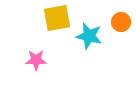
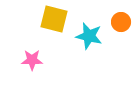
yellow square: moved 3 px left, 1 px down; rotated 24 degrees clockwise
pink star: moved 4 px left
